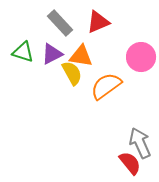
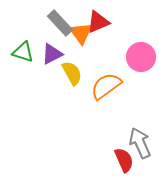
orange triangle: moved 23 px up; rotated 45 degrees clockwise
red semicircle: moved 6 px left, 3 px up; rotated 15 degrees clockwise
